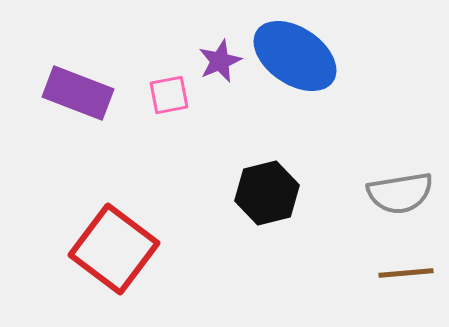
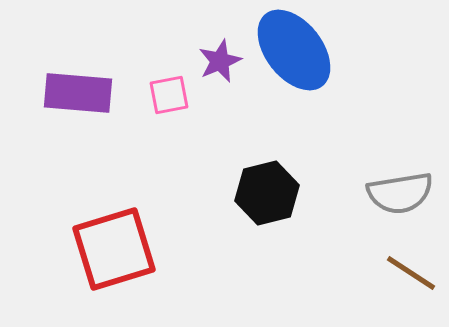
blue ellipse: moved 1 px left, 6 px up; rotated 18 degrees clockwise
purple rectangle: rotated 16 degrees counterclockwise
red square: rotated 36 degrees clockwise
brown line: moved 5 px right; rotated 38 degrees clockwise
